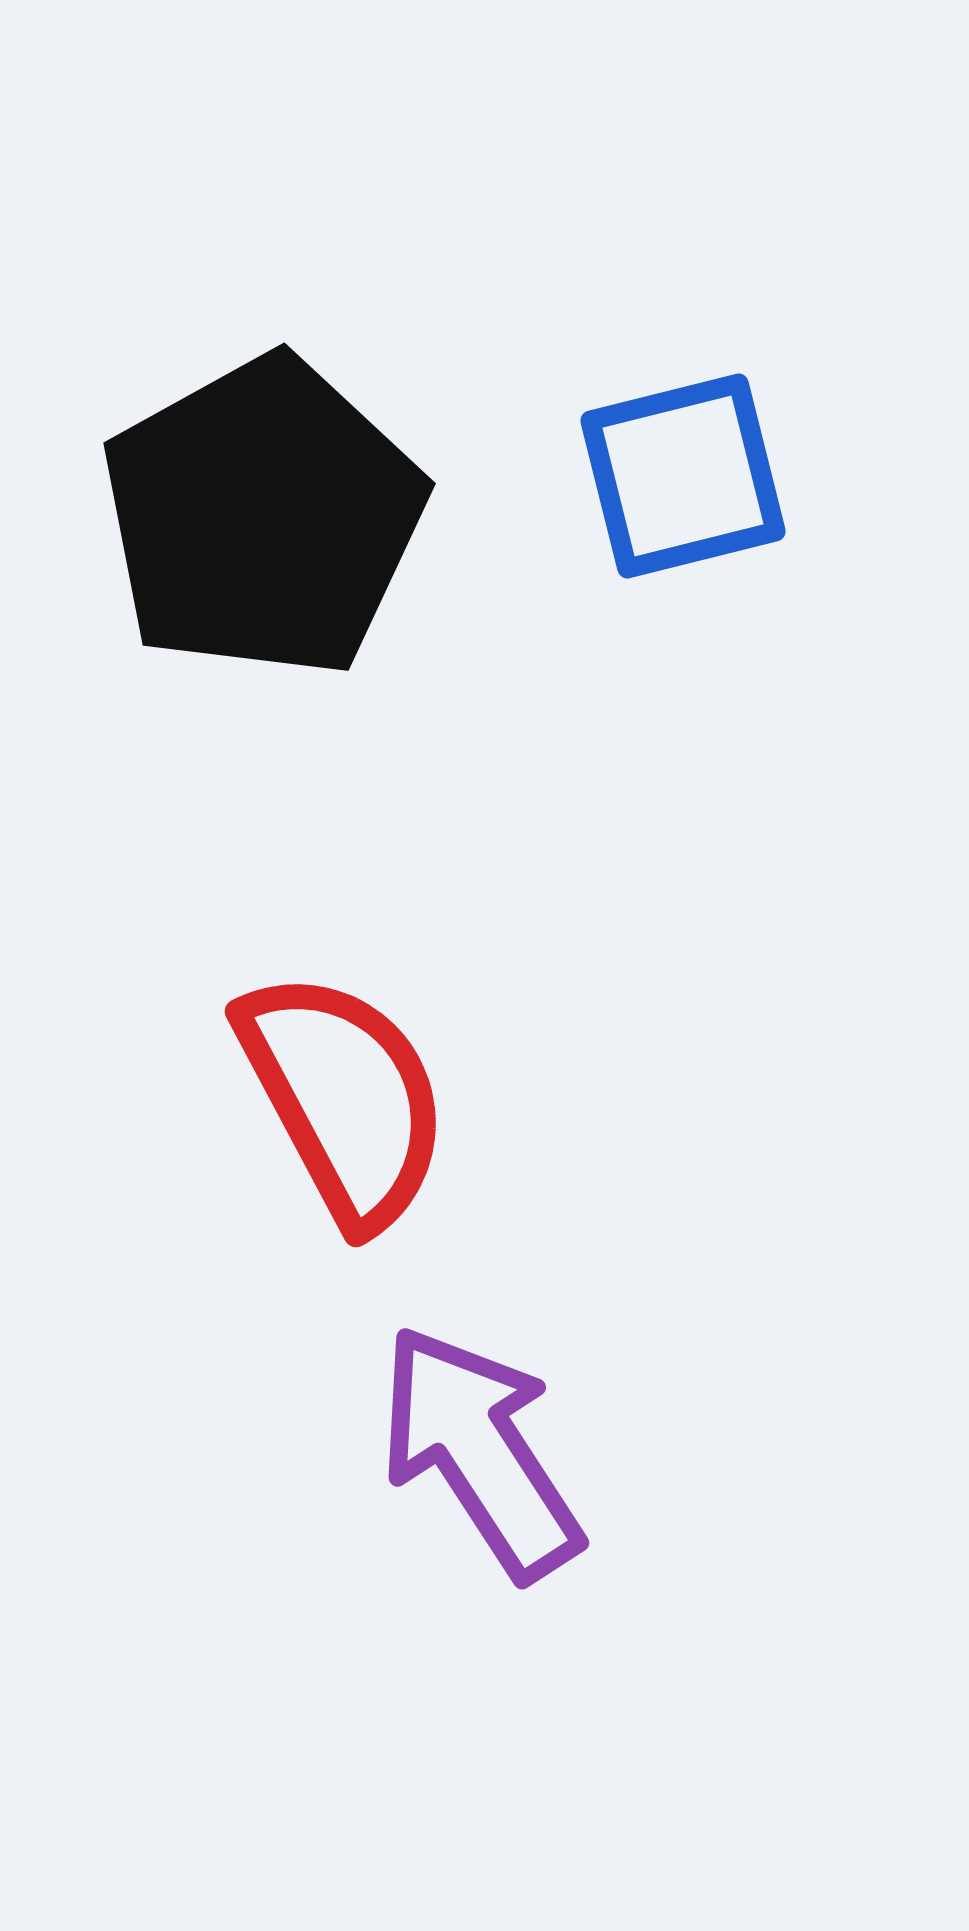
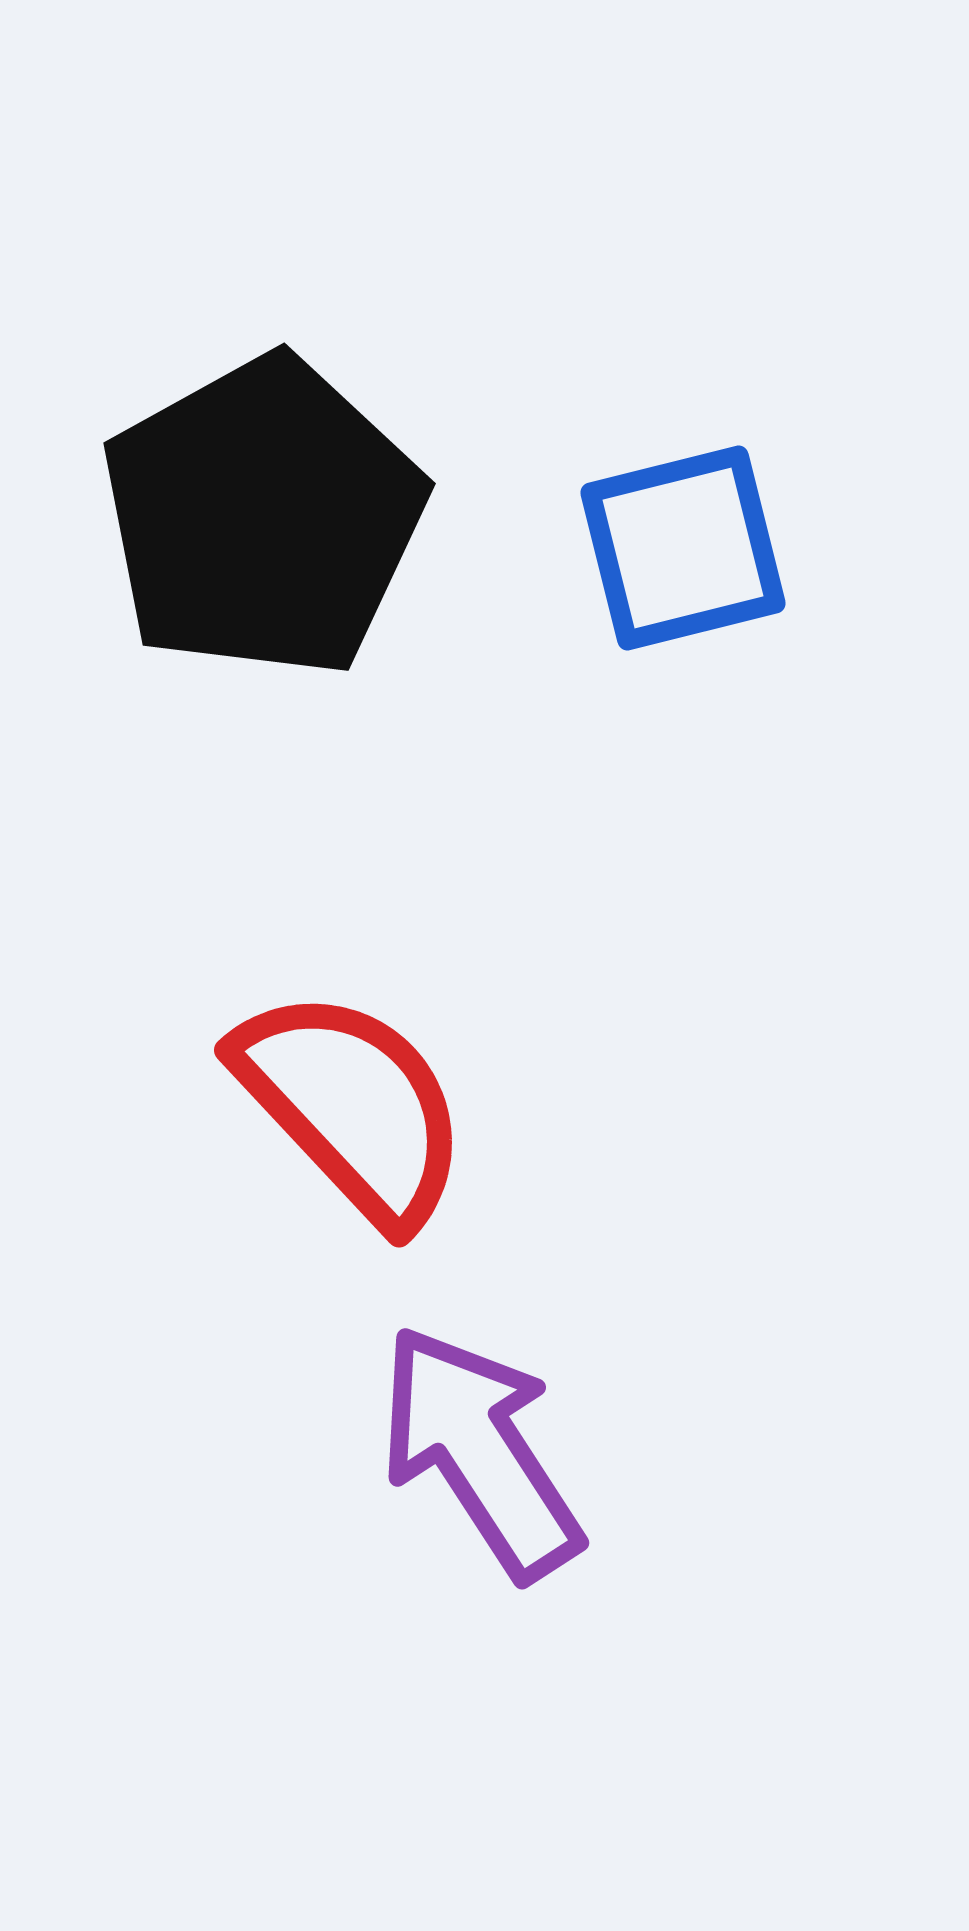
blue square: moved 72 px down
red semicircle: moved 8 px right, 8 px down; rotated 15 degrees counterclockwise
